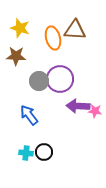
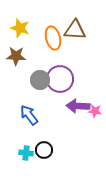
gray circle: moved 1 px right, 1 px up
black circle: moved 2 px up
